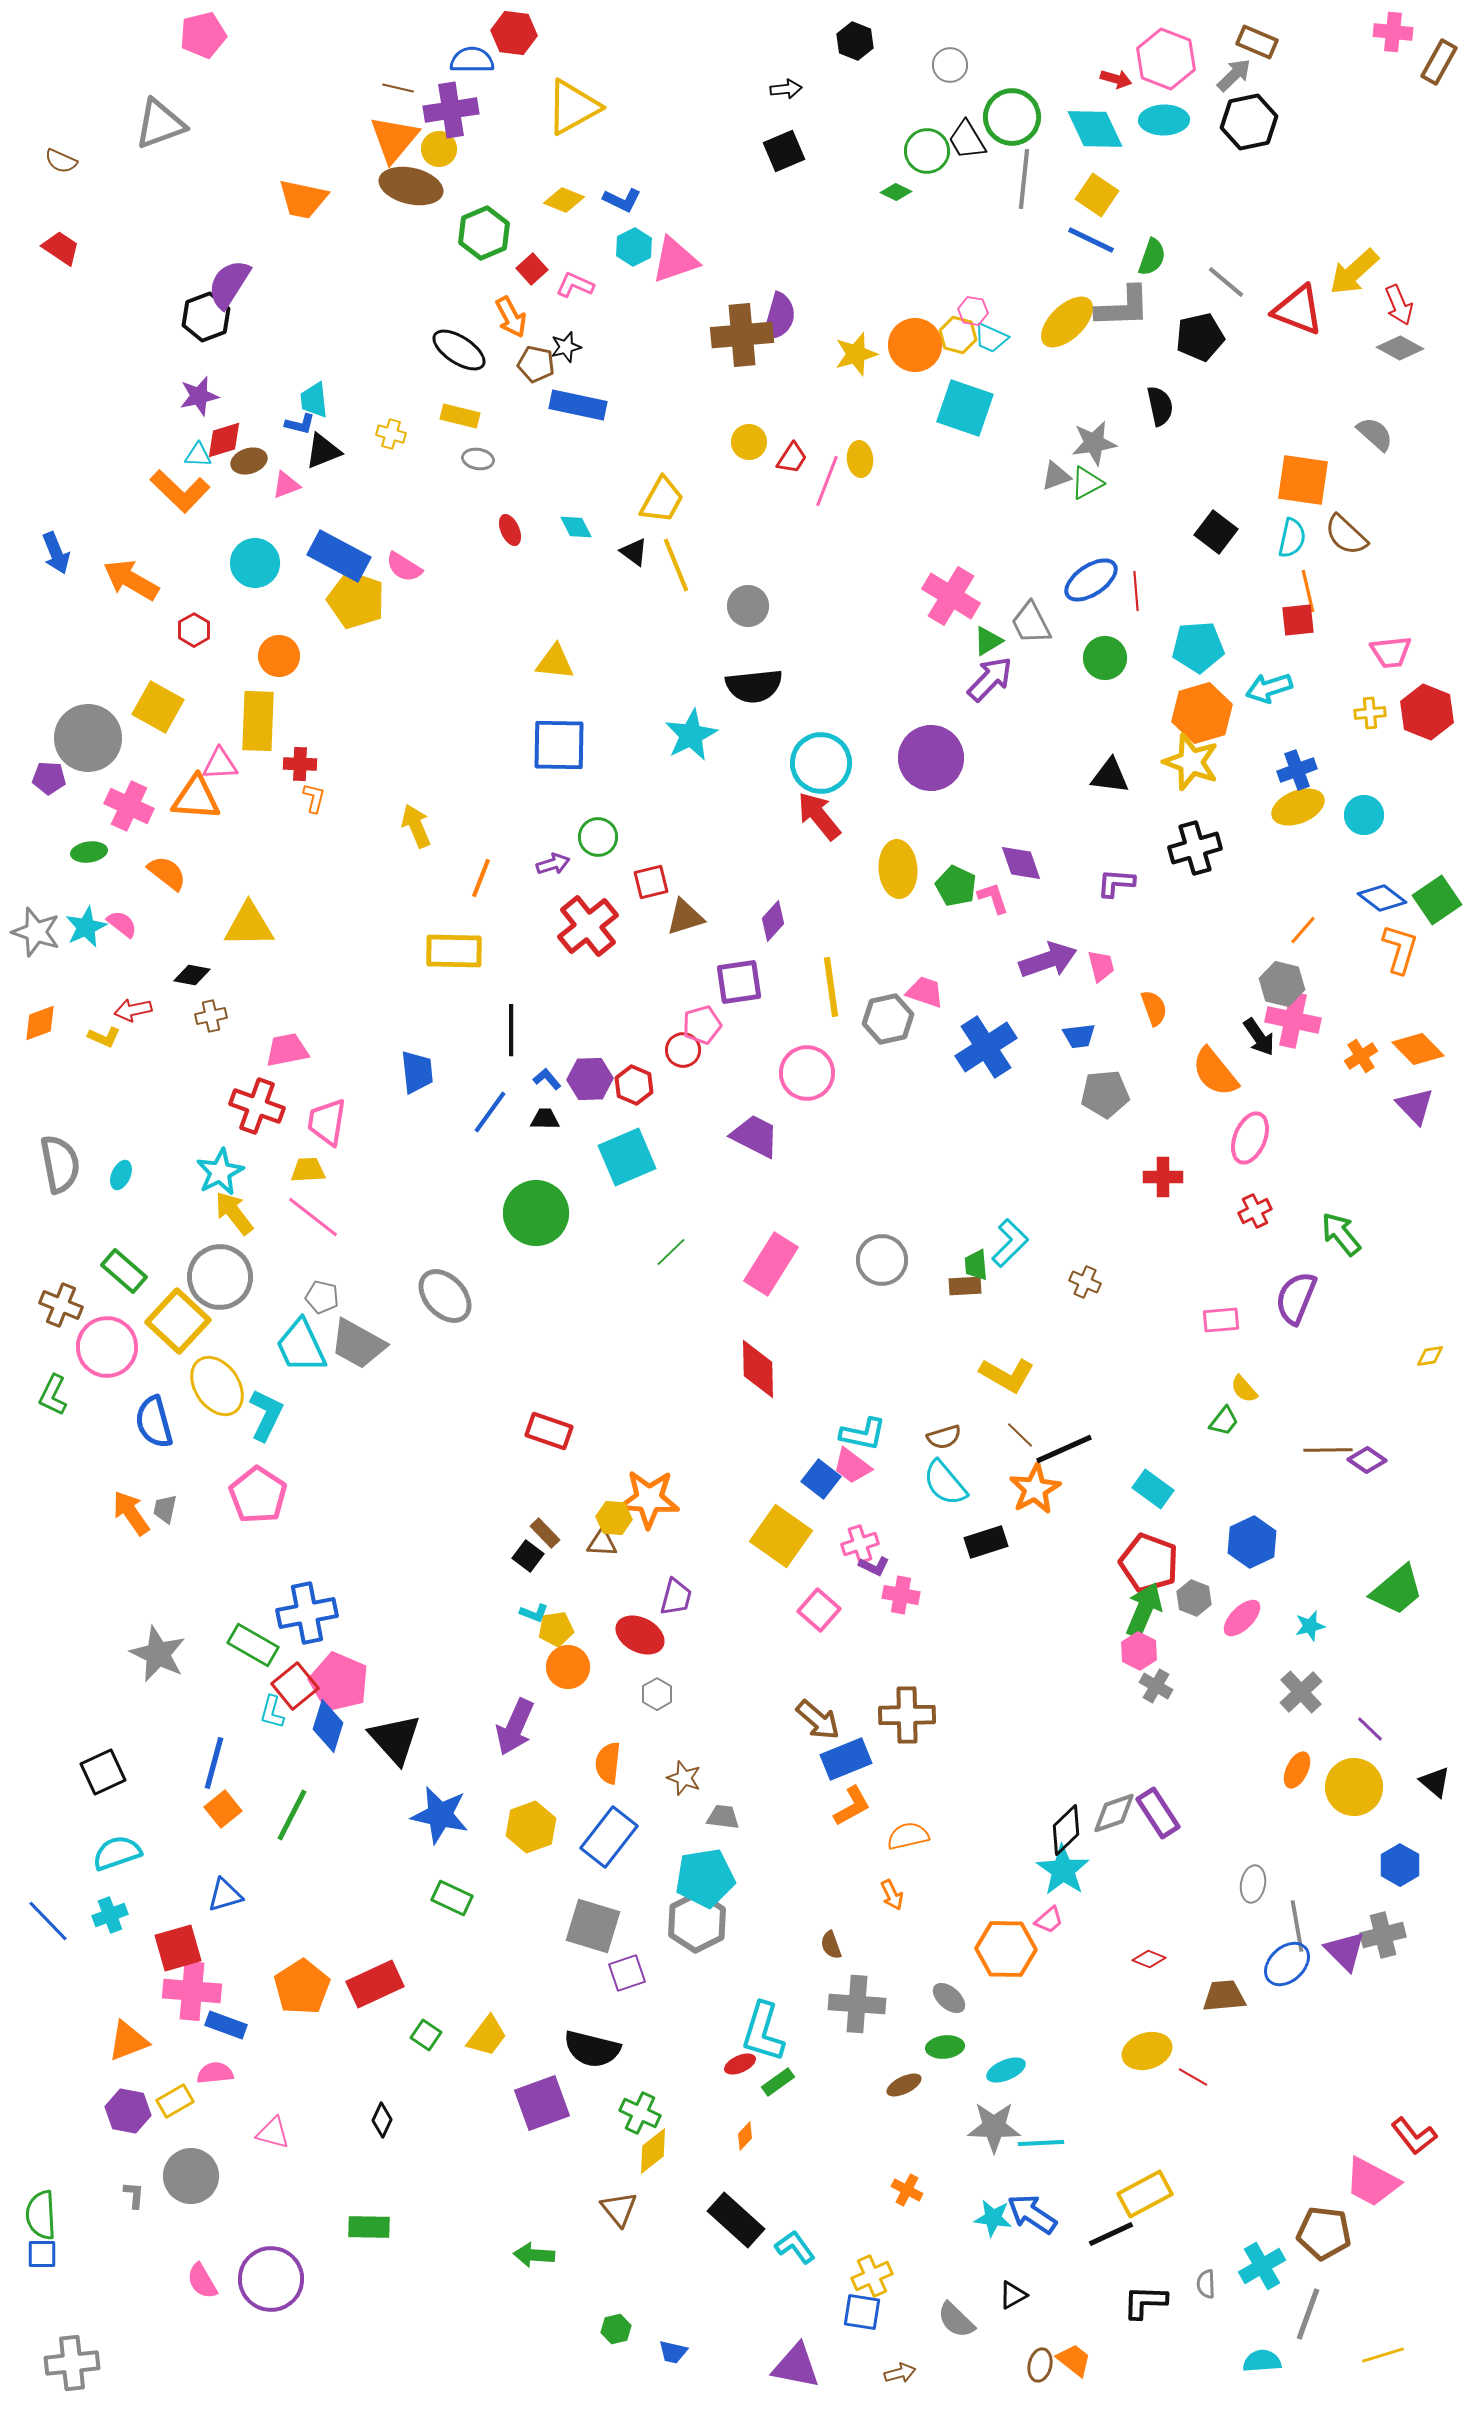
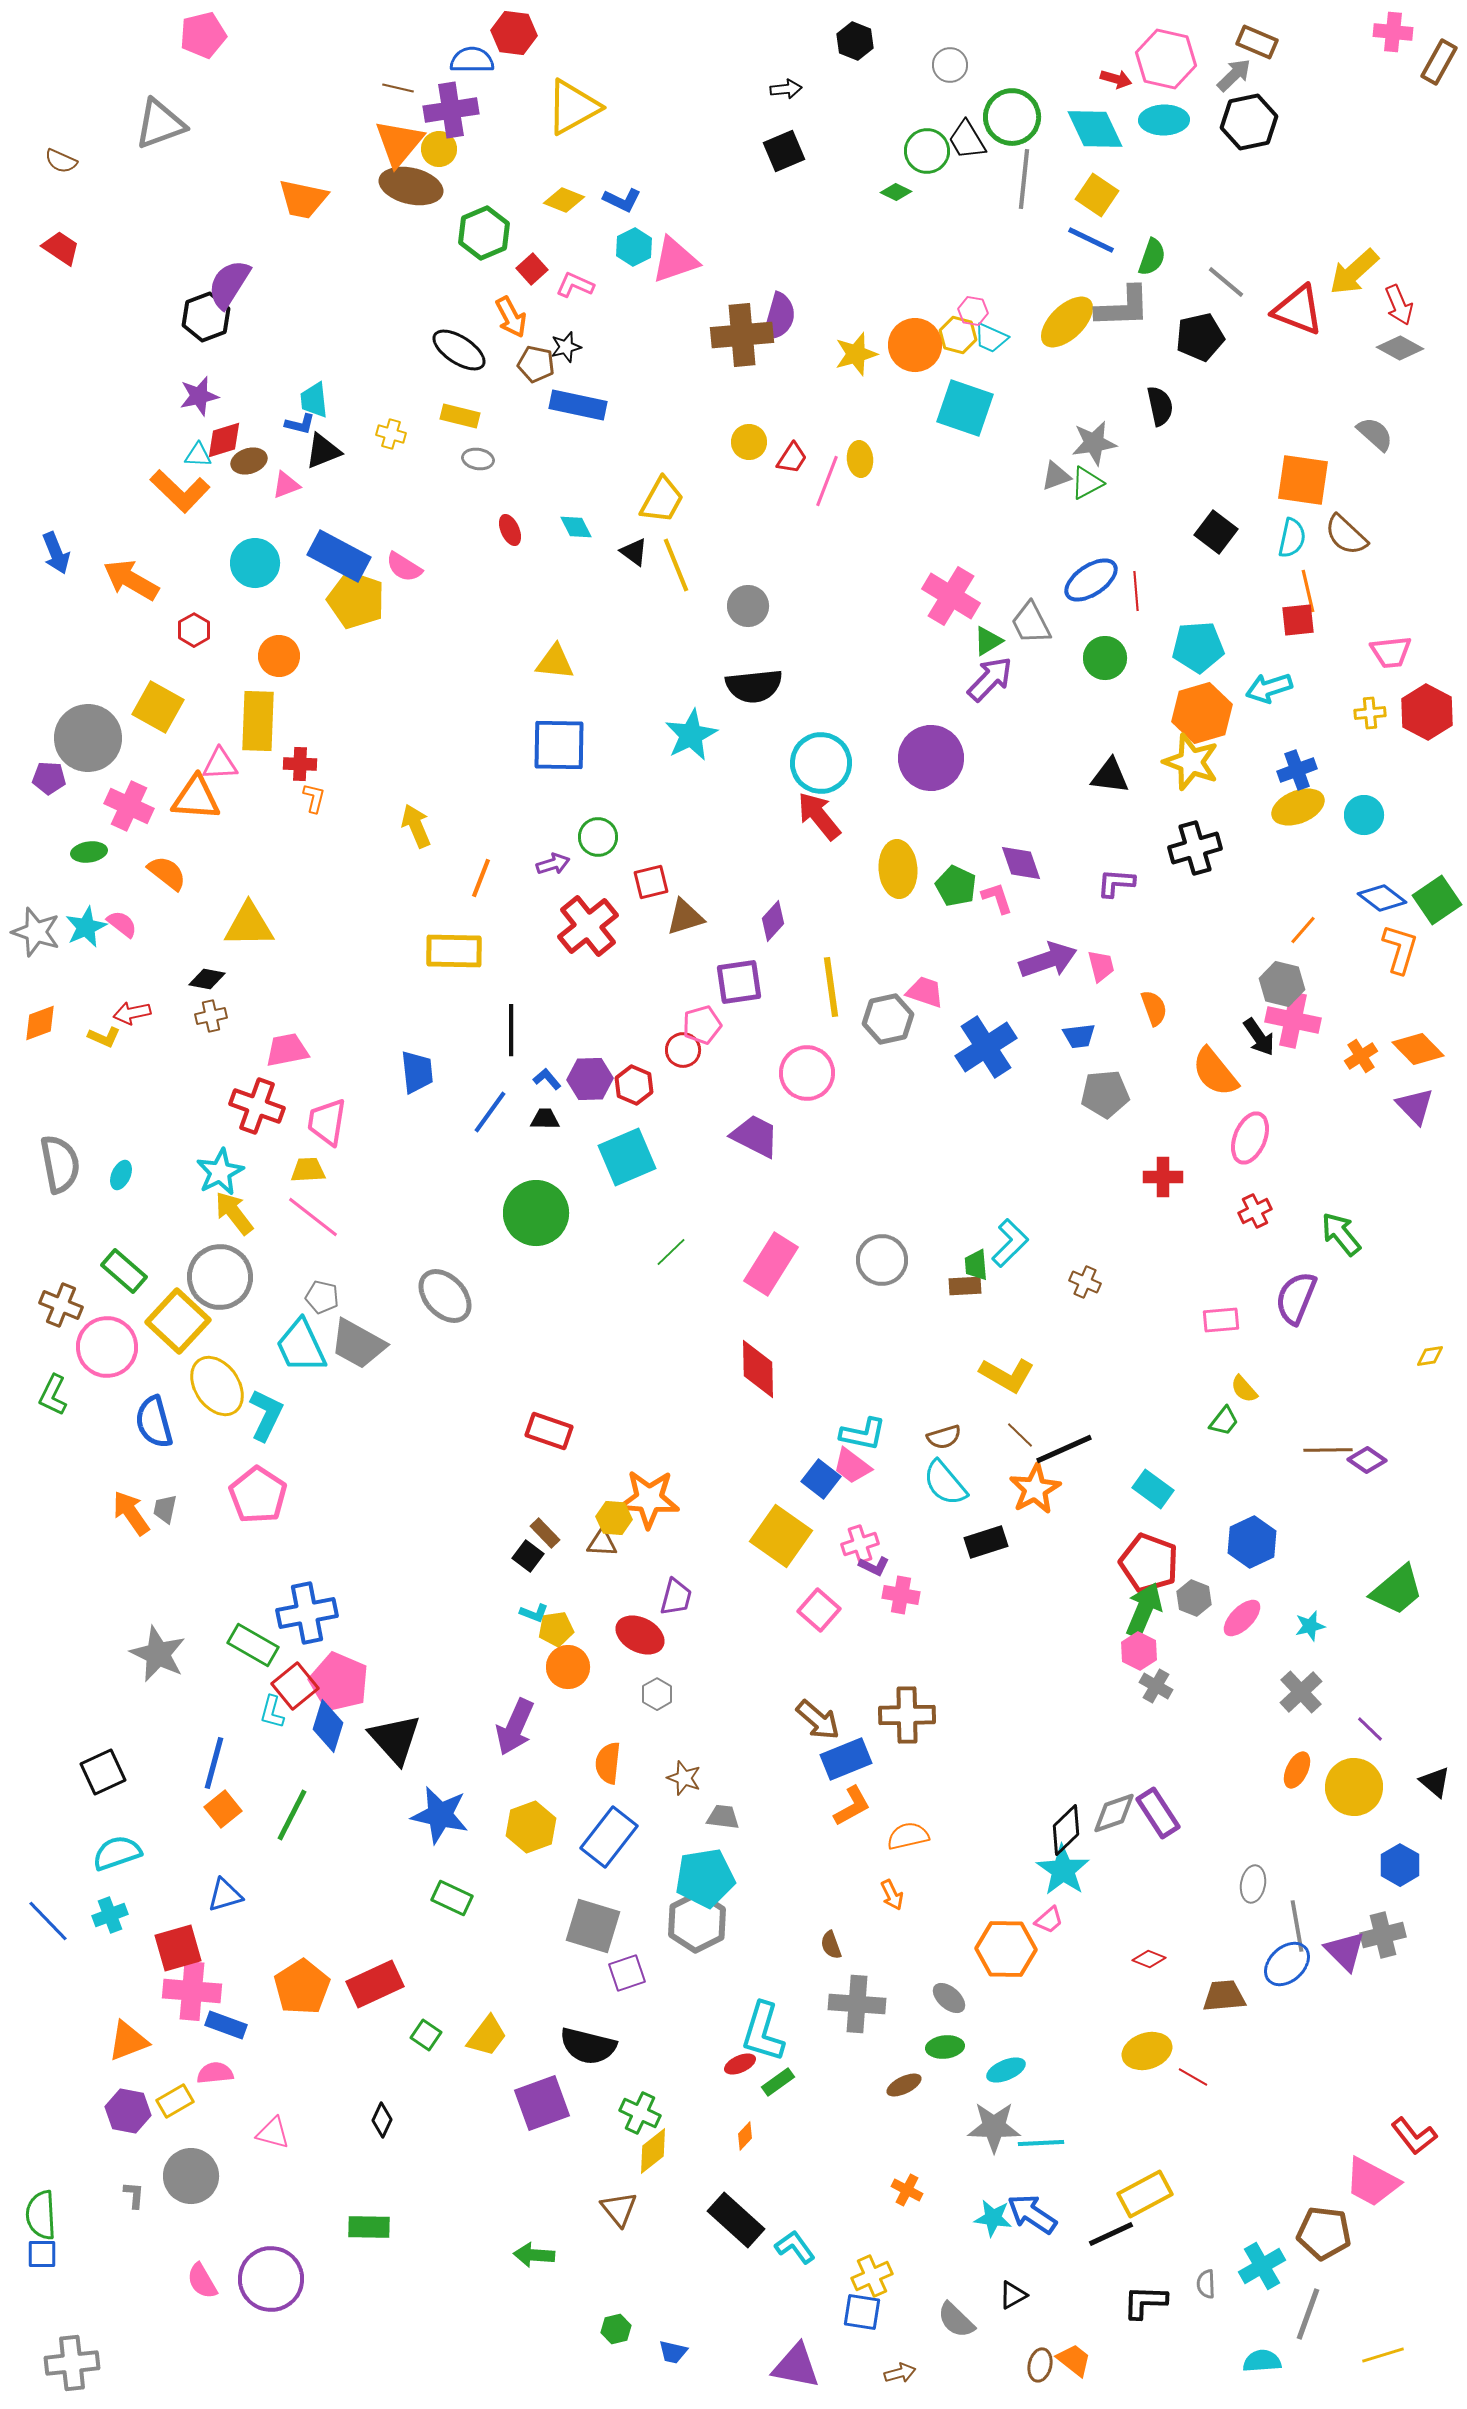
pink hexagon at (1166, 59): rotated 8 degrees counterclockwise
orange triangle at (394, 139): moved 5 px right, 4 px down
red hexagon at (1427, 712): rotated 6 degrees clockwise
pink L-shape at (993, 898): moved 4 px right
black diamond at (192, 975): moved 15 px right, 4 px down
red arrow at (133, 1010): moved 1 px left, 3 px down
black semicircle at (592, 2049): moved 4 px left, 3 px up
